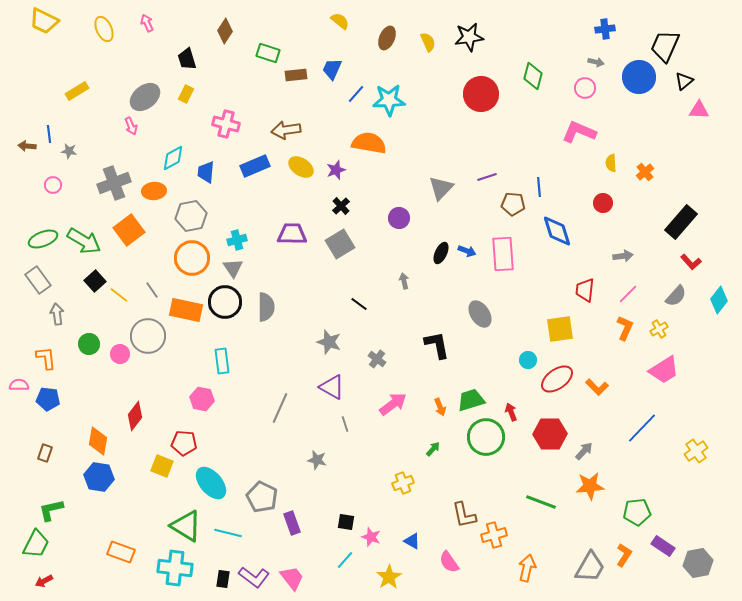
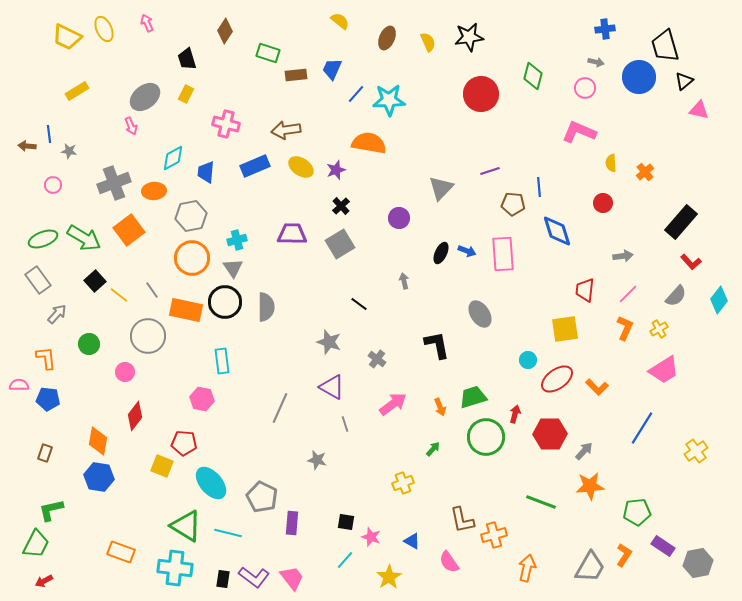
yellow trapezoid at (44, 21): moved 23 px right, 16 px down
black trapezoid at (665, 46): rotated 40 degrees counterclockwise
pink triangle at (699, 110): rotated 10 degrees clockwise
purple line at (487, 177): moved 3 px right, 6 px up
green arrow at (84, 241): moved 3 px up
gray arrow at (57, 314): rotated 50 degrees clockwise
yellow square at (560, 329): moved 5 px right
pink circle at (120, 354): moved 5 px right, 18 px down
green trapezoid at (471, 400): moved 2 px right, 3 px up
red arrow at (511, 412): moved 4 px right, 2 px down; rotated 36 degrees clockwise
blue line at (642, 428): rotated 12 degrees counterclockwise
brown L-shape at (464, 515): moved 2 px left, 5 px down
purple rectangle at (292, 523): rotated 25 degrees clockwise
